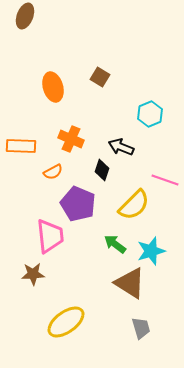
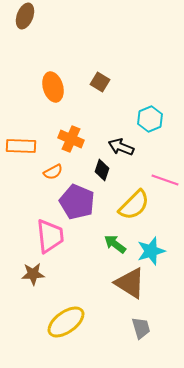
brown square: moved 5 px down
cyan hexagon: moved 5 px down
purple pentagon: moved 1 px left, 2 px up
